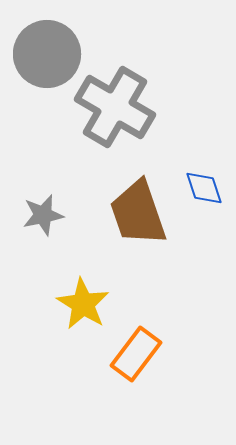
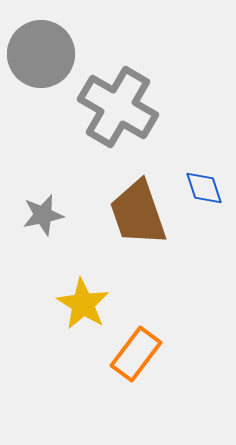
gray circle: moved 6 px left
gray cross: moved 3 px right
